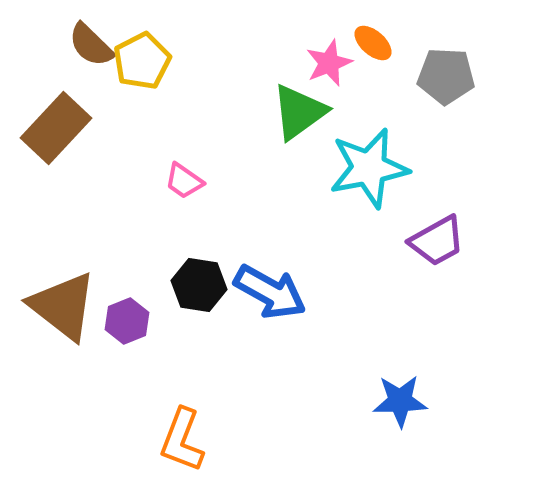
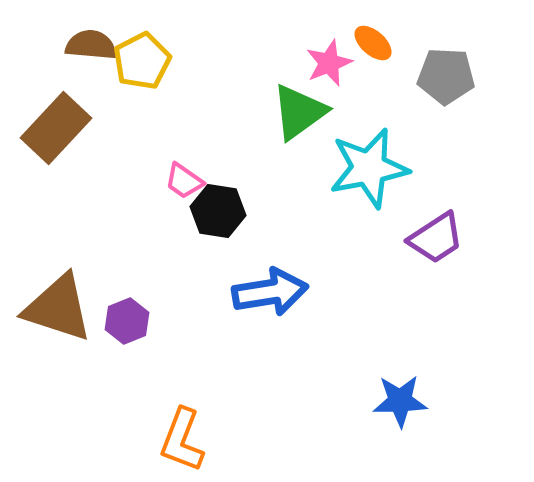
brown semicircle: rotated 141 degrees clockwise
purple trapezoid: moved 1 px left, 3 px up; rotated 4 degrees counterclockwise
black hexagon: moved 19 px right, 74 px up
blue arrow: rotated 38 degrees counterclockwise
brown triangle: moved 5 px left, 2 px down; rotated 20 degrees counterclockwise
